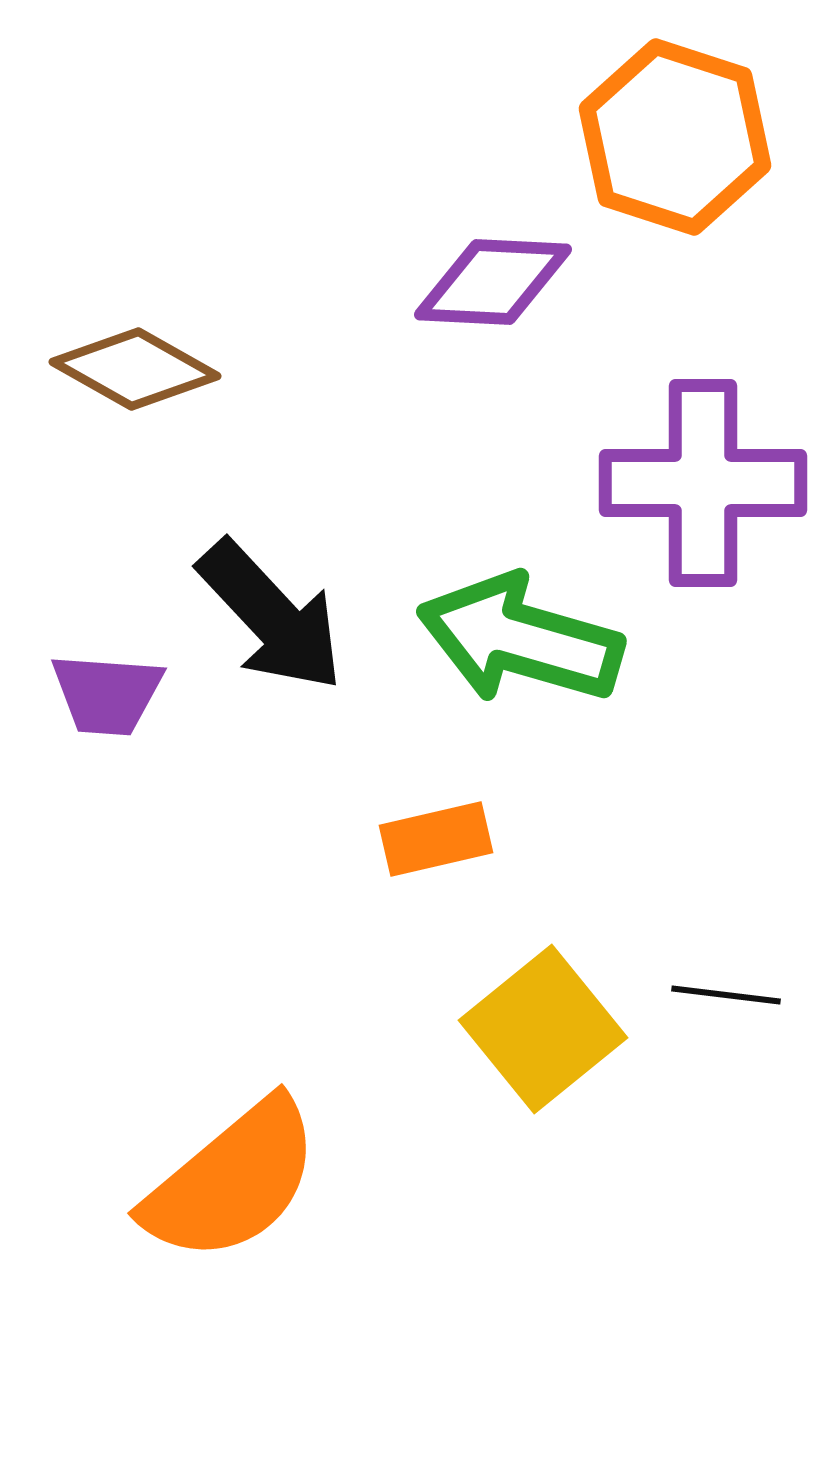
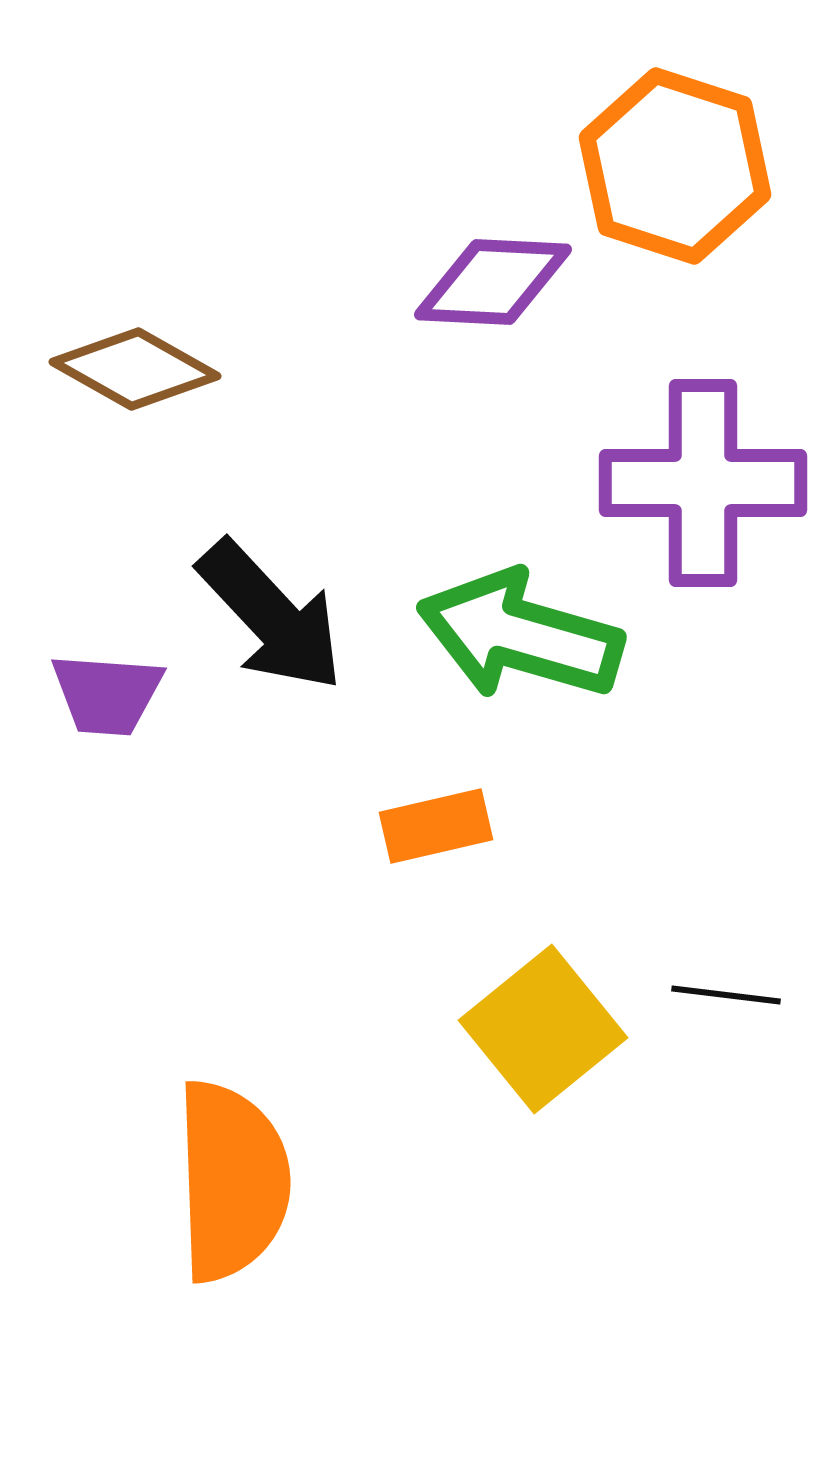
orange hexagon: moved 29 px down
green arrow: moved 4 px up
orange rectangle: moved 13 px up
orange semicircle: rotated 52 degrees counterclockwise
